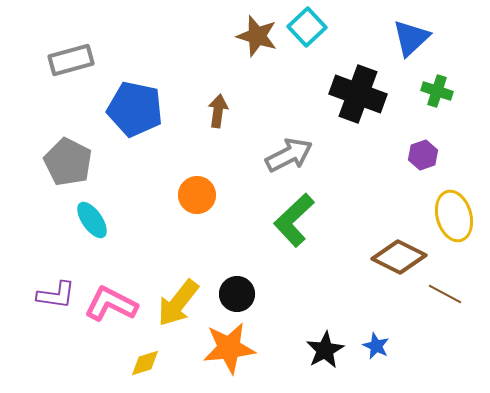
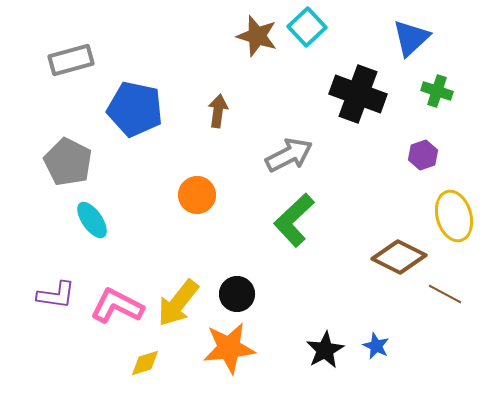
pink L-shape: moved 6 px right, 2 px down
